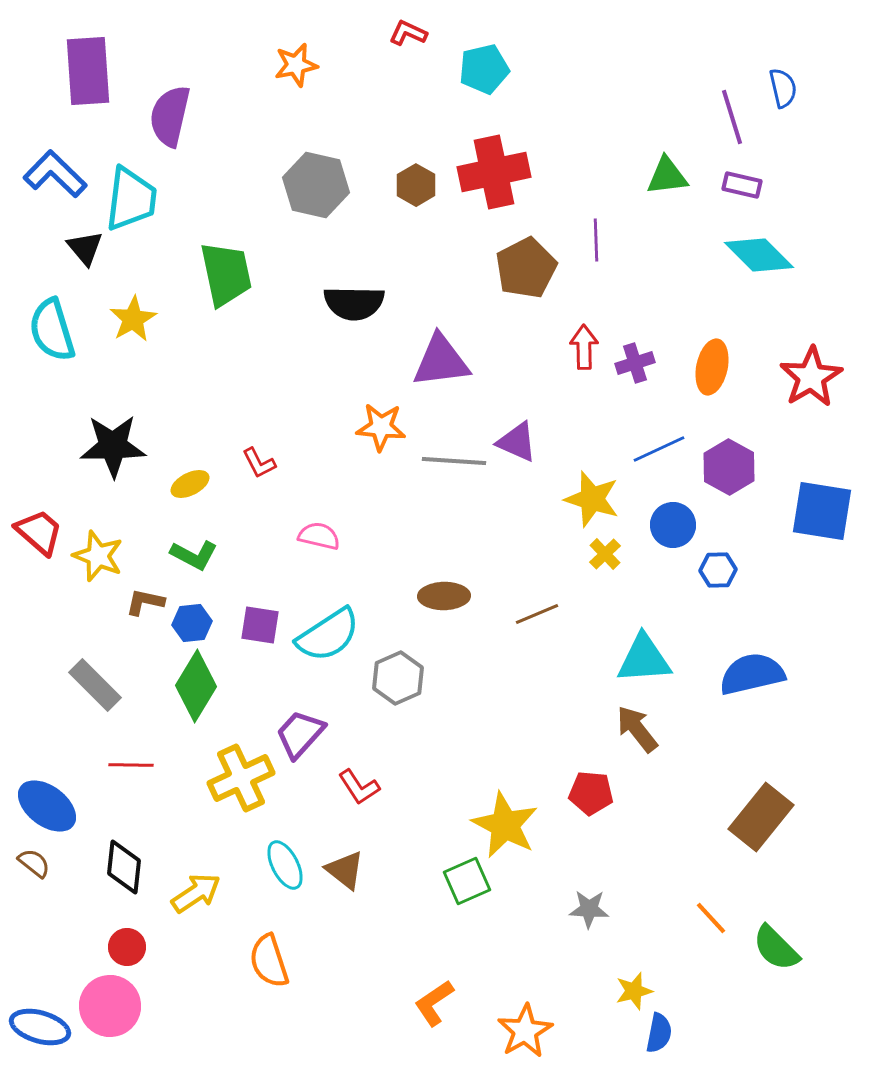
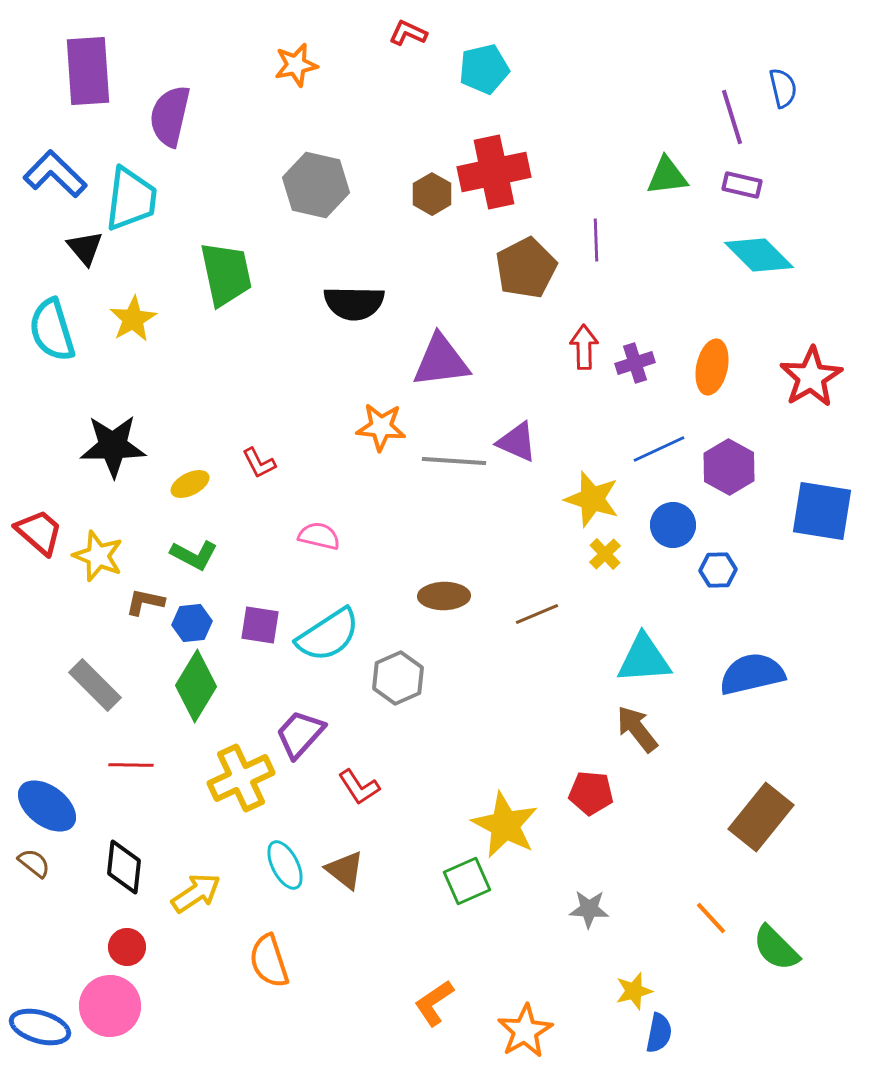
brown hexagon at (416, 185): moved 16 px right, 9 px down
